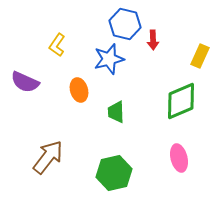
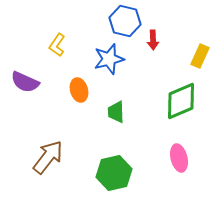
blue hexagon: moved 3 px up
